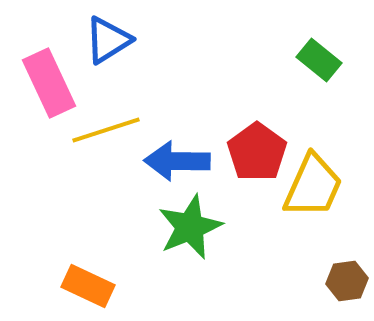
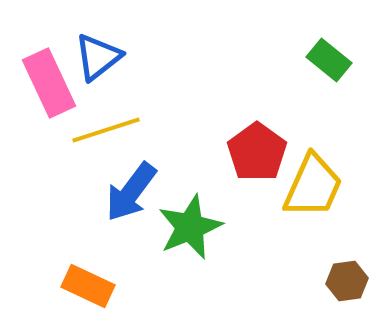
blue triangle: moved 10 px left, 17 px down; rotated 6 degrees counterclockwise
green rectangle: moved 10 px right
blue arrow: moved 46 px left, 31 px down; rotated 54 degrees counterclockwise
